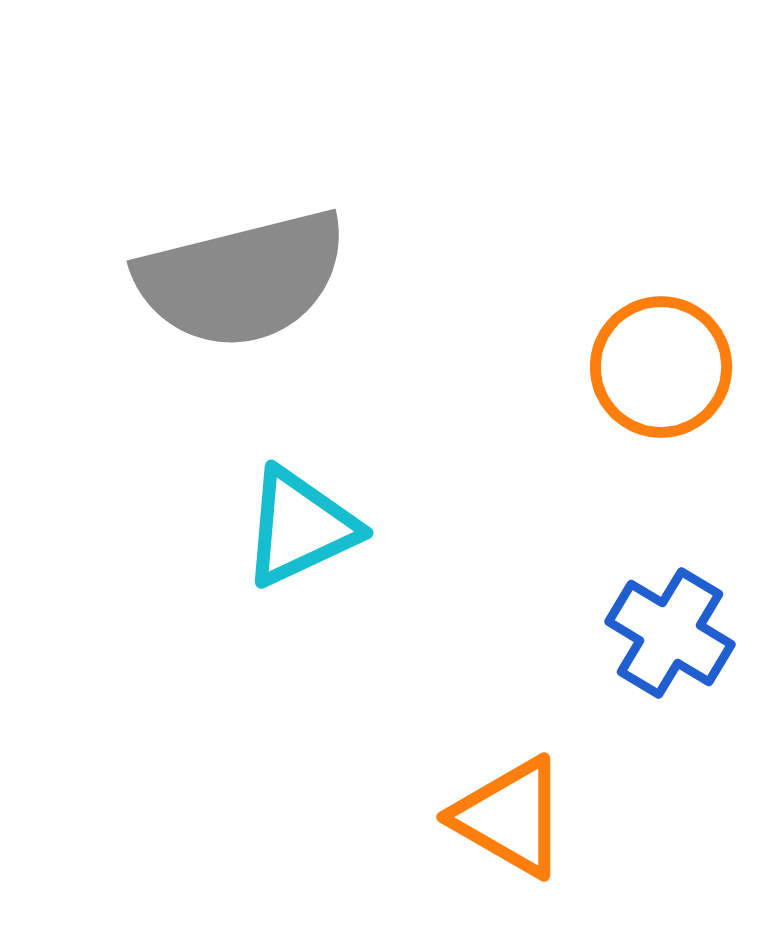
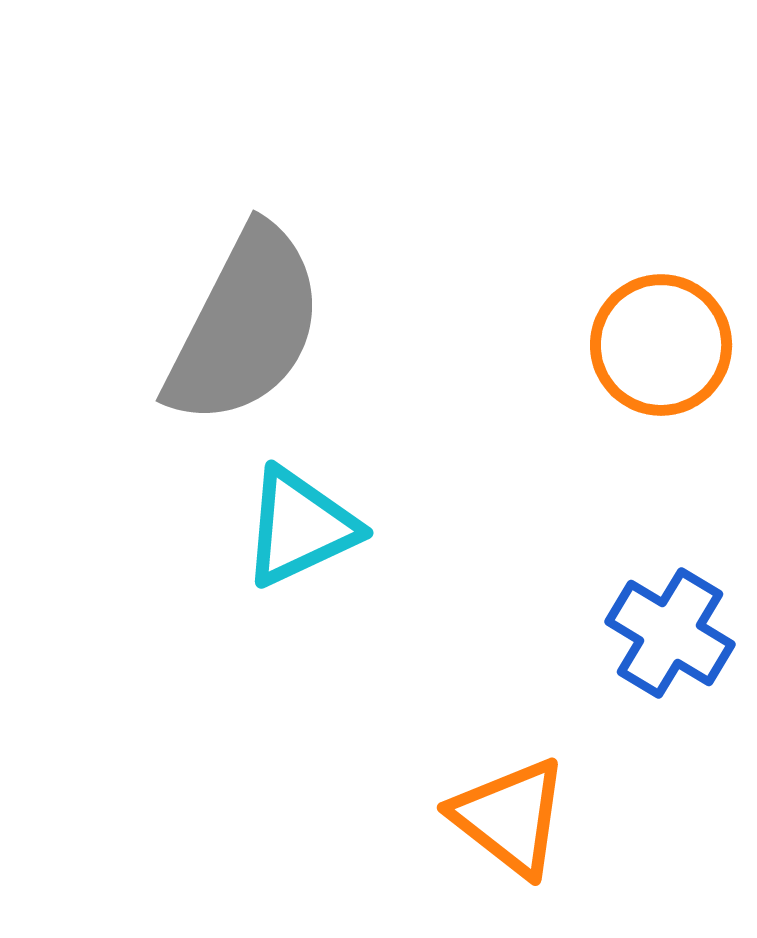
gray semicircle: moved 3 px right, 47 px down; rotated 49 degrees counterclockwise
orange circle: moved 22 px up
orange triangle: rotated 8 degrees clockwise
